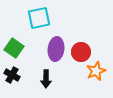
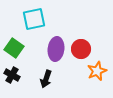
cyan square: moved 5 px left, 1 px down
red circle: moved 3 px up
orange star: moved 1 px right
black arrow: rotated 18 degrees clockwise
